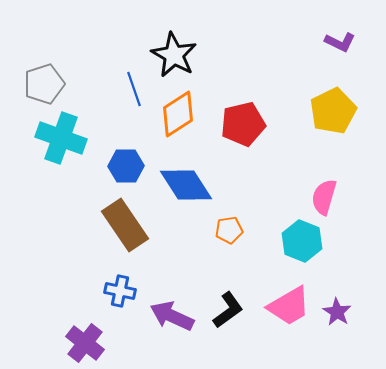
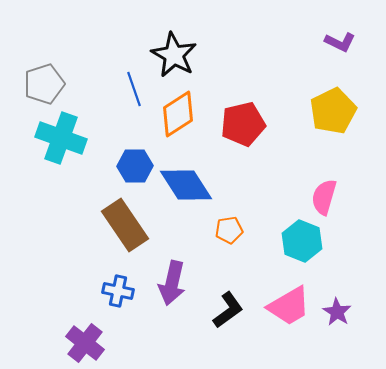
blue hexagon: moved 9 px right
blue cross: moved 2 px left
purple arrow: moved 33 px up; rotated 102 degrees counterclockwise
